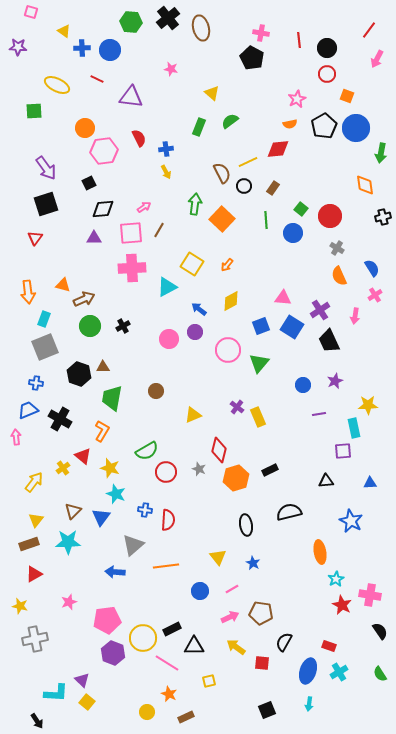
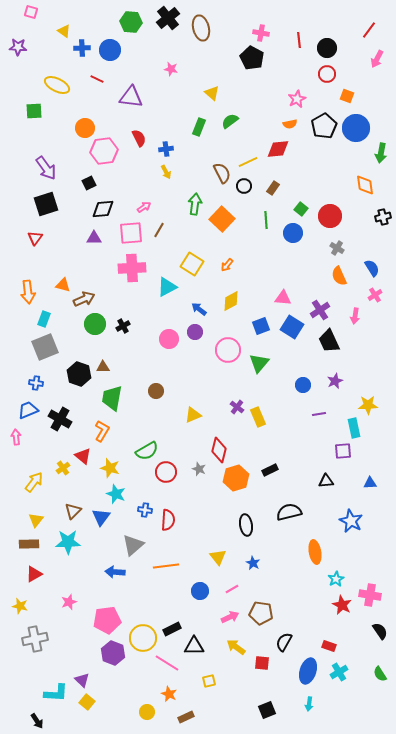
green circle at (90, 326): moved 5 px right, 2 px up
brown rectangle at (29, 544): rotated 18 degrees clockwise
orange ellipse at (320, 552): moved 5 px left
